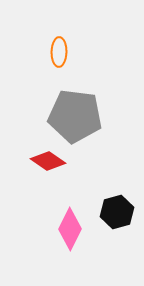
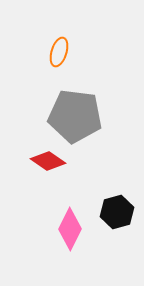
orange ellipse: rotated 16 degrees clockwise
